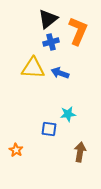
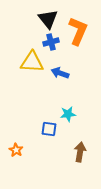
black triangle: rotated 30 degrees counterclockwise
yellow triangle: moved 1 px left, 6 px up
